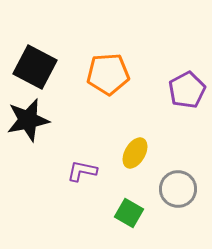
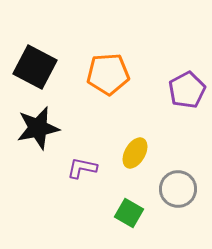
black star: moved 10 px right, 8 px down
purple L-shape: moved 3 px up
